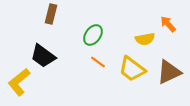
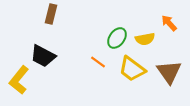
orange arrow: moved 1 px right, 1 px up
green ellipse: moved 24 px right, 3 px down
black trapezoid: rotated 8 degrees counterclockwise
brown triangle: rotated 40 degrees counterclockwise
yellow L-shape: moved 2 px up; rotated 12 degrees counterclockwise
